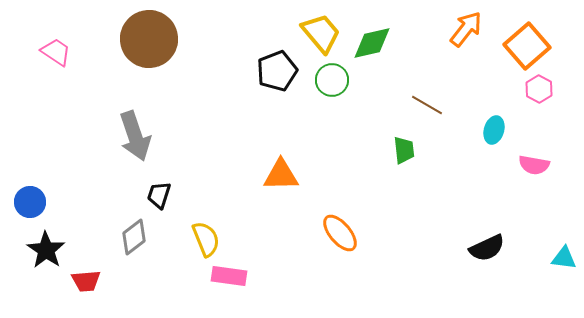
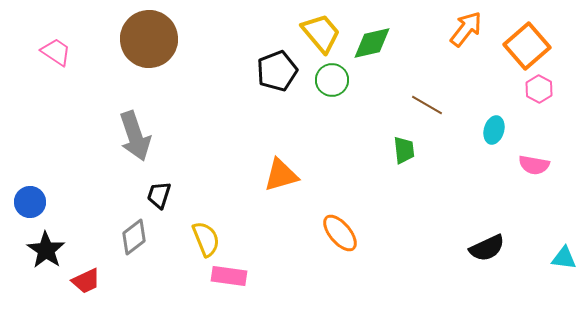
orange triangle: rotated 15 degrees counterclockwise
red trapezoid: rotated 20 degrees counterclockwise
